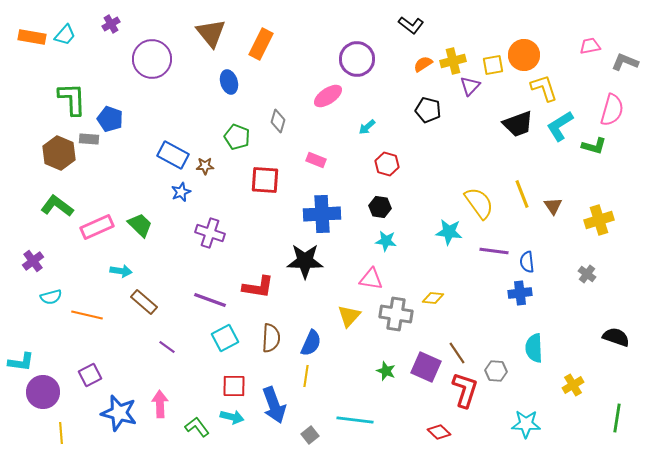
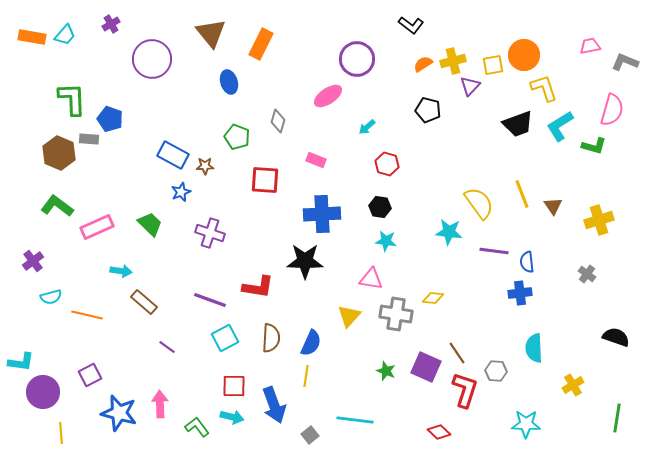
green trapezoid at (140, 225): moved 10 px right, 1 px up
